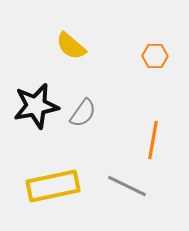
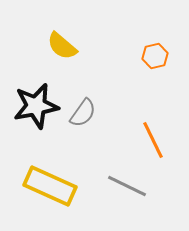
yellow semicircle: moved 9 px left
orange hexagon: rotated 15 degrees counterclockwise
orange line: rotated 36 degrees counterclockwise
yellow rectangle: moved 3 px left; rotated 36 degrees clockwise
